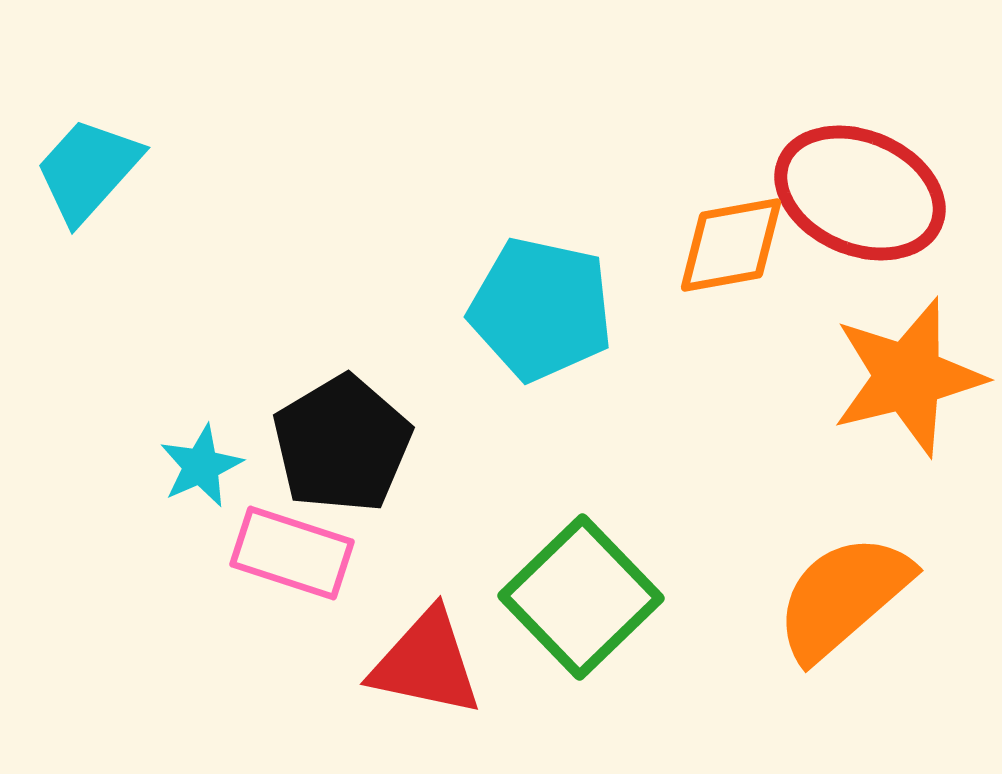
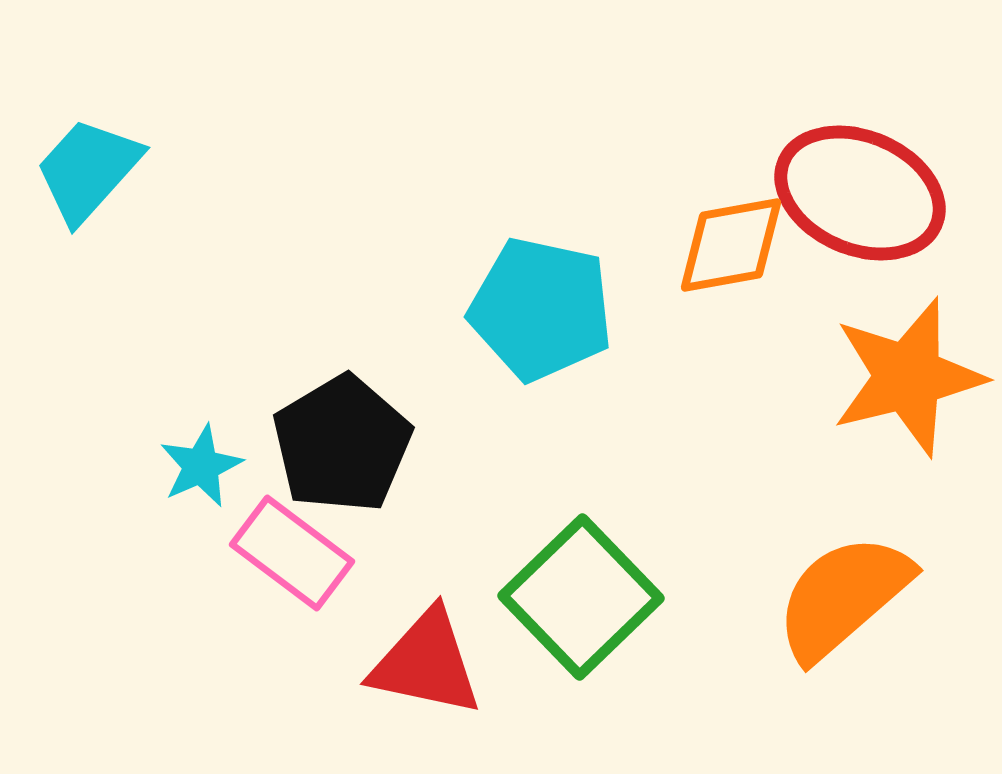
pink rectangle: rotated 19 degrees clockwise
